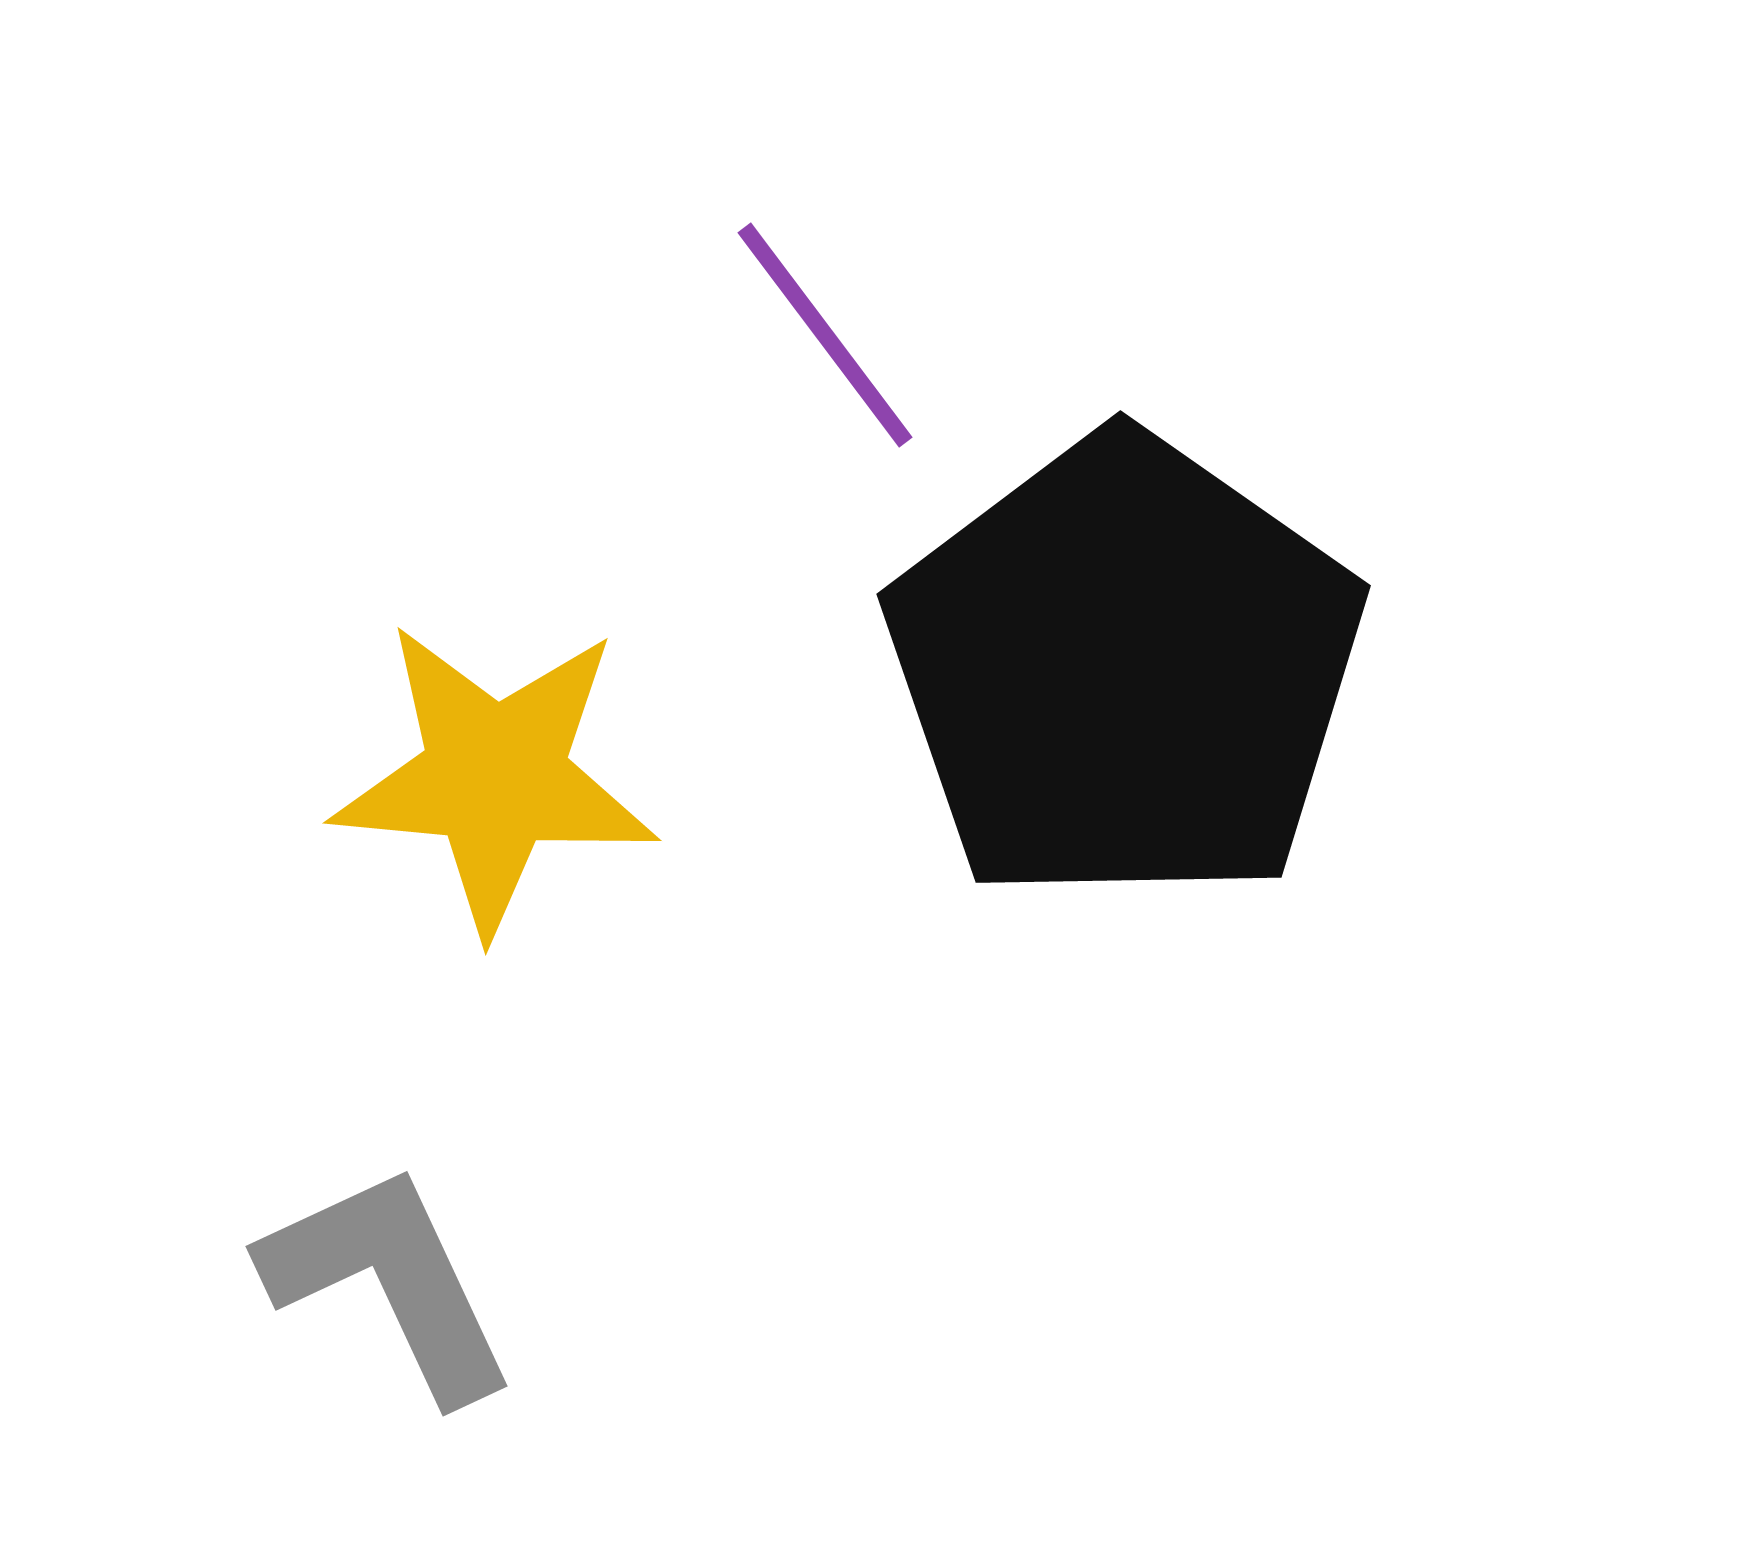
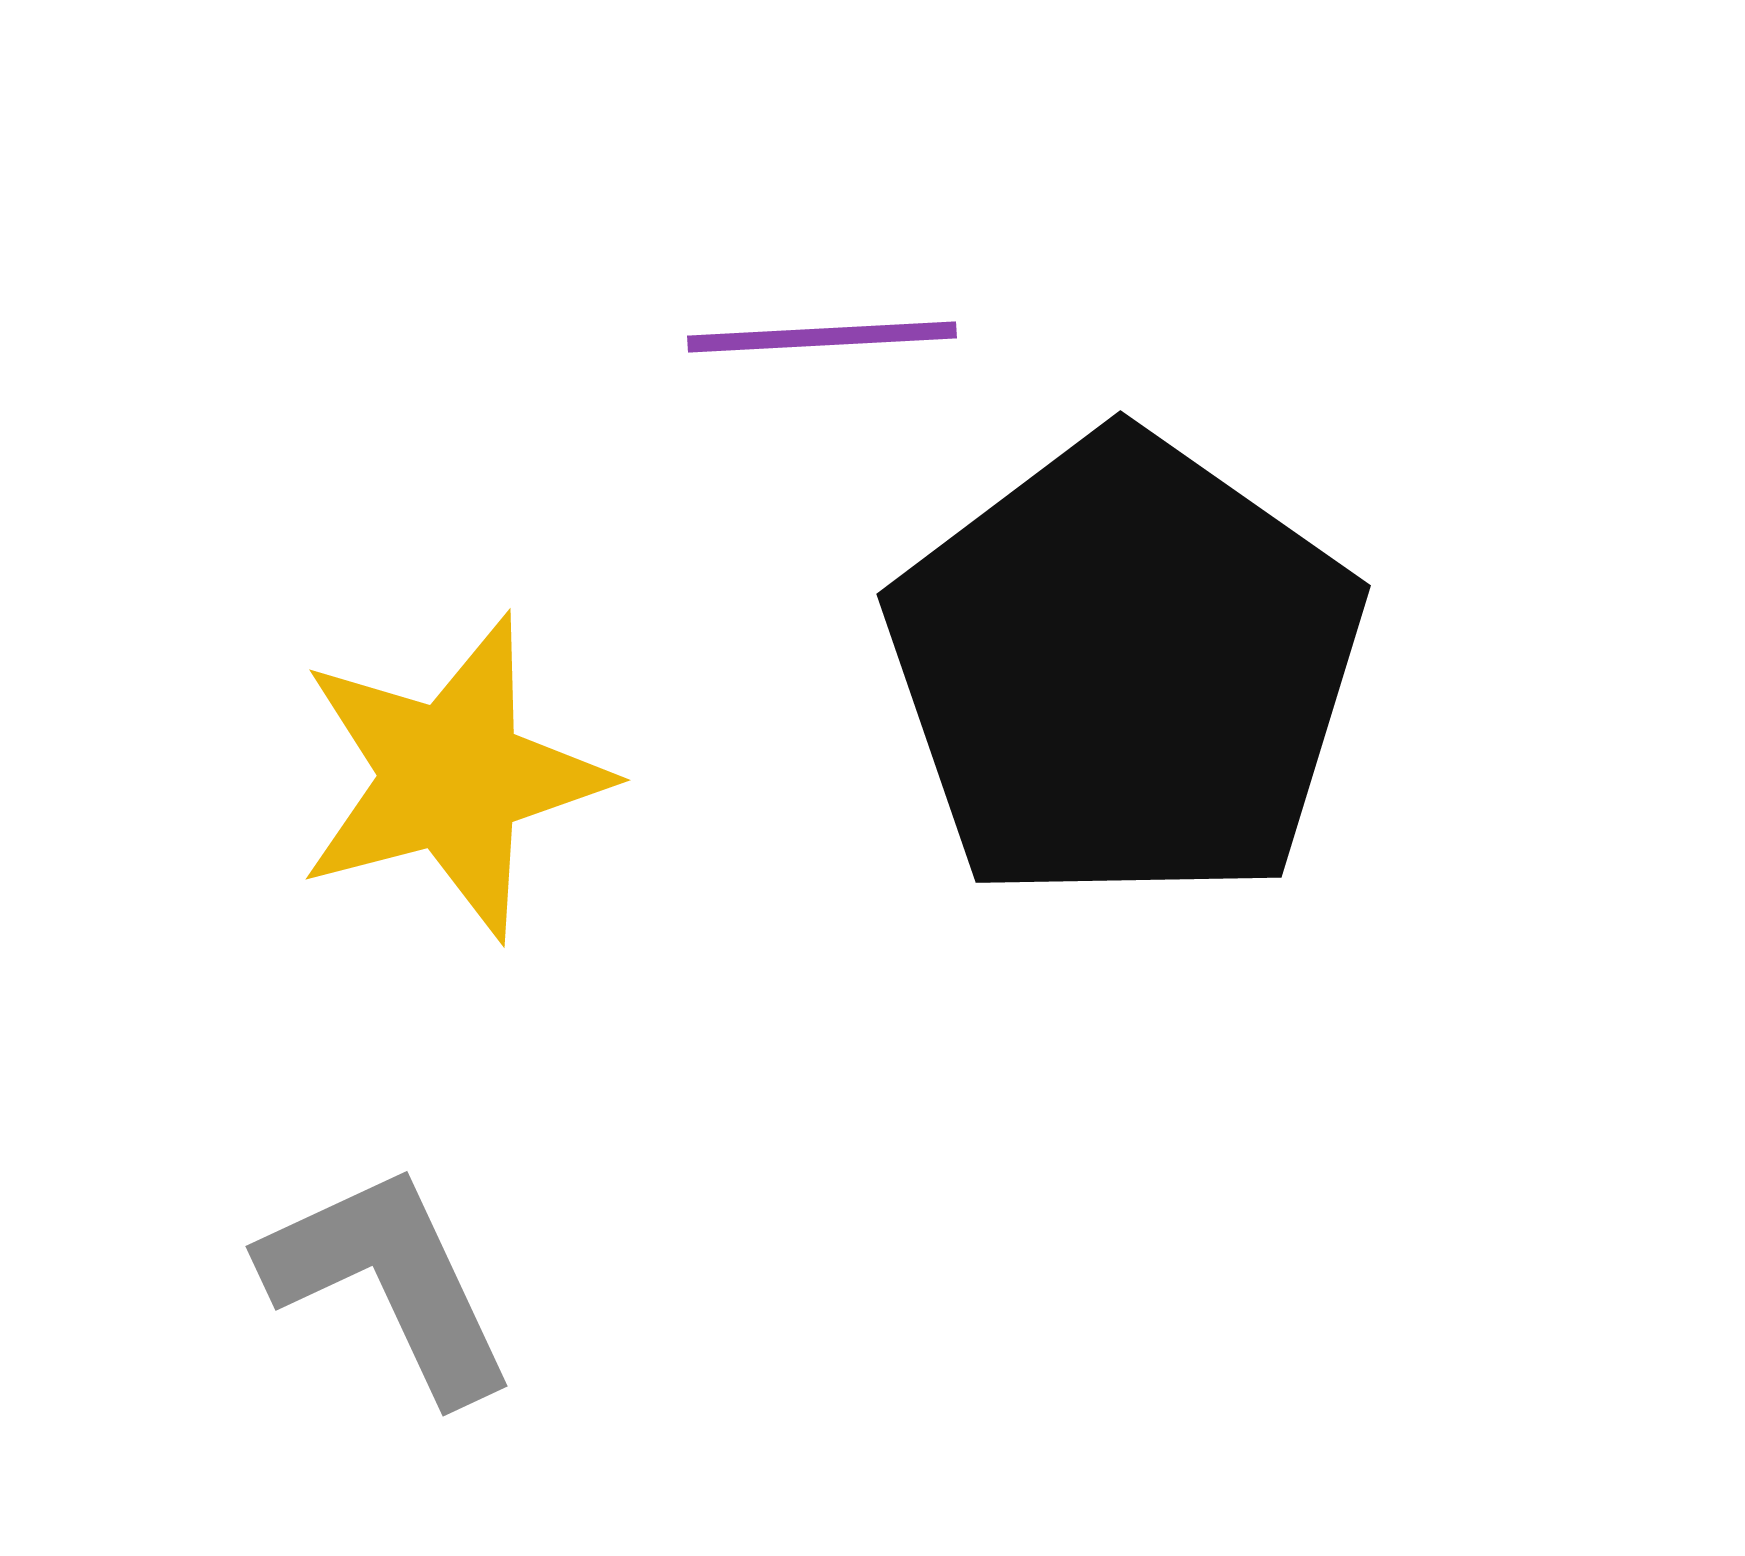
purple line: moved 3 px left, 2 px down; rotated 56 degrees counterclockwise
yellow star: moved 43 px left; rotated 20 degrees counterclockwise
